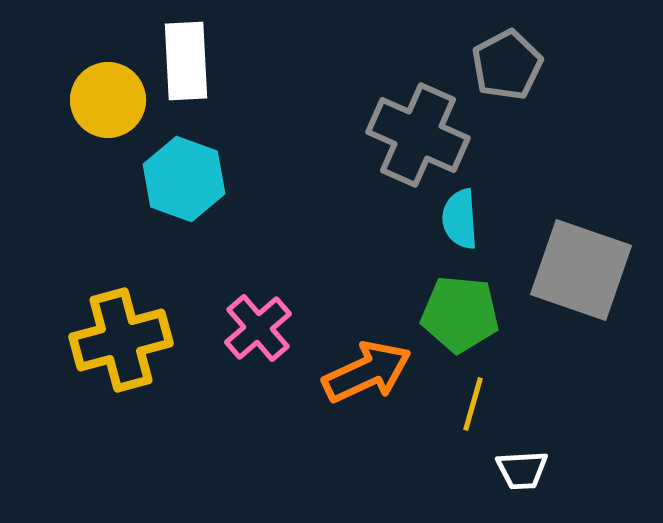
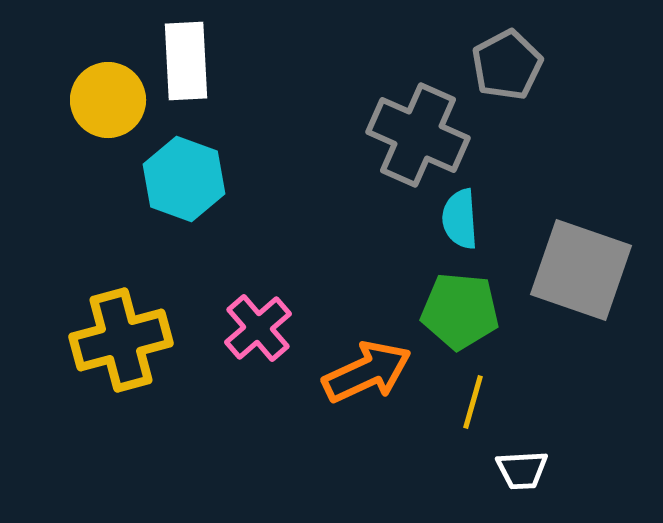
green pentagon: moved 3 px up
yellow line: moved 2 px up
